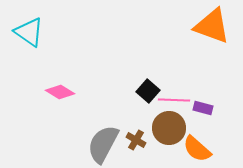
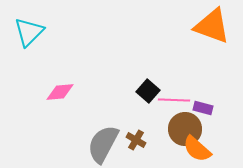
cyan triangle: rotated 40 degrees clockwise
pink diamond: rotated 36 degrees counterclockwise
brown circle: moved 16 px right, 1 px down
